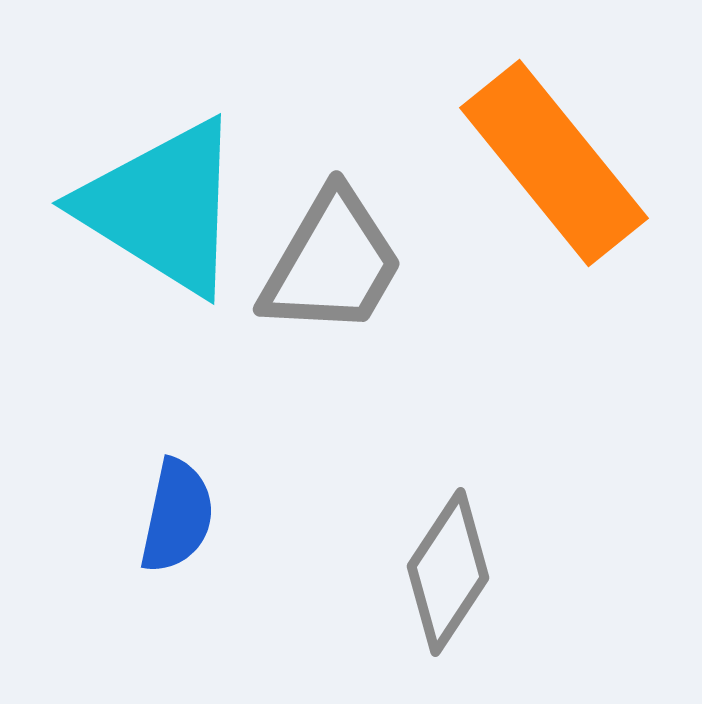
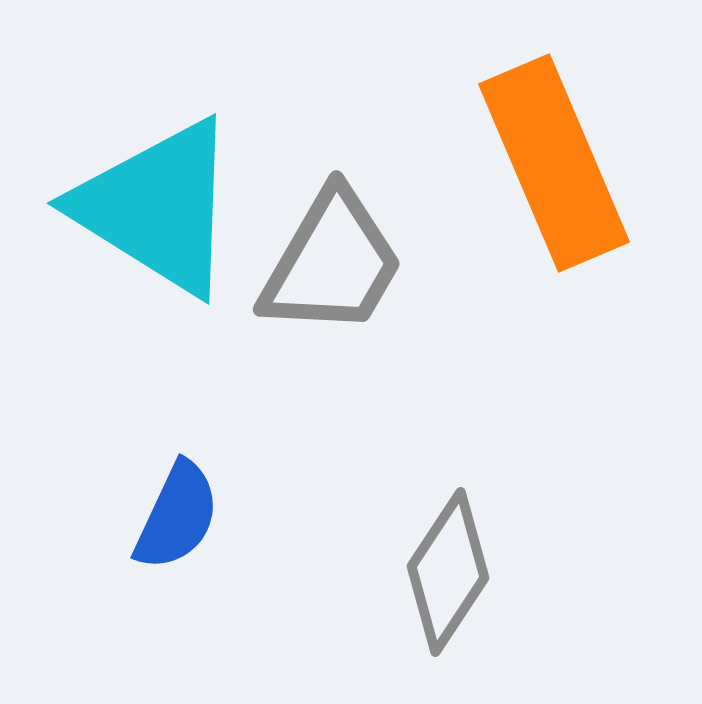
orange rectangle: rotated 16 degrees clockwise
cyan triangle: moved 5 px left
blue semicircle: rotated 13 degrees clockwise
